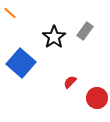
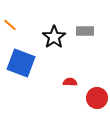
orange line: moved 12 px down
gray rectangle: rotated 54 degrees clockwise
blue square: rotated 20 degrees counterclockwise
red semicircle: rotated 48 degrees clockwise
